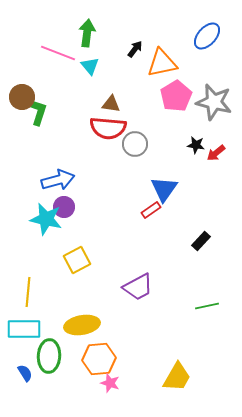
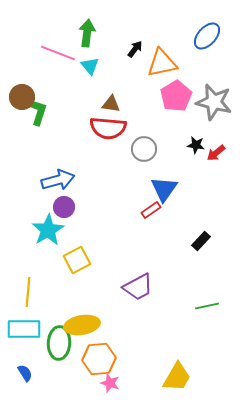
gray circle: moved 9 px right, 5 px down
cyan star: moved 2 px right, 11 px down; rotated 28 degrees clockwise
green ellipse: moved 10 px right, 13 px up
